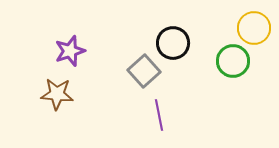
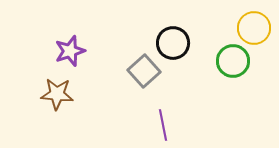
purple line: moved 4 px right, 10 px down
